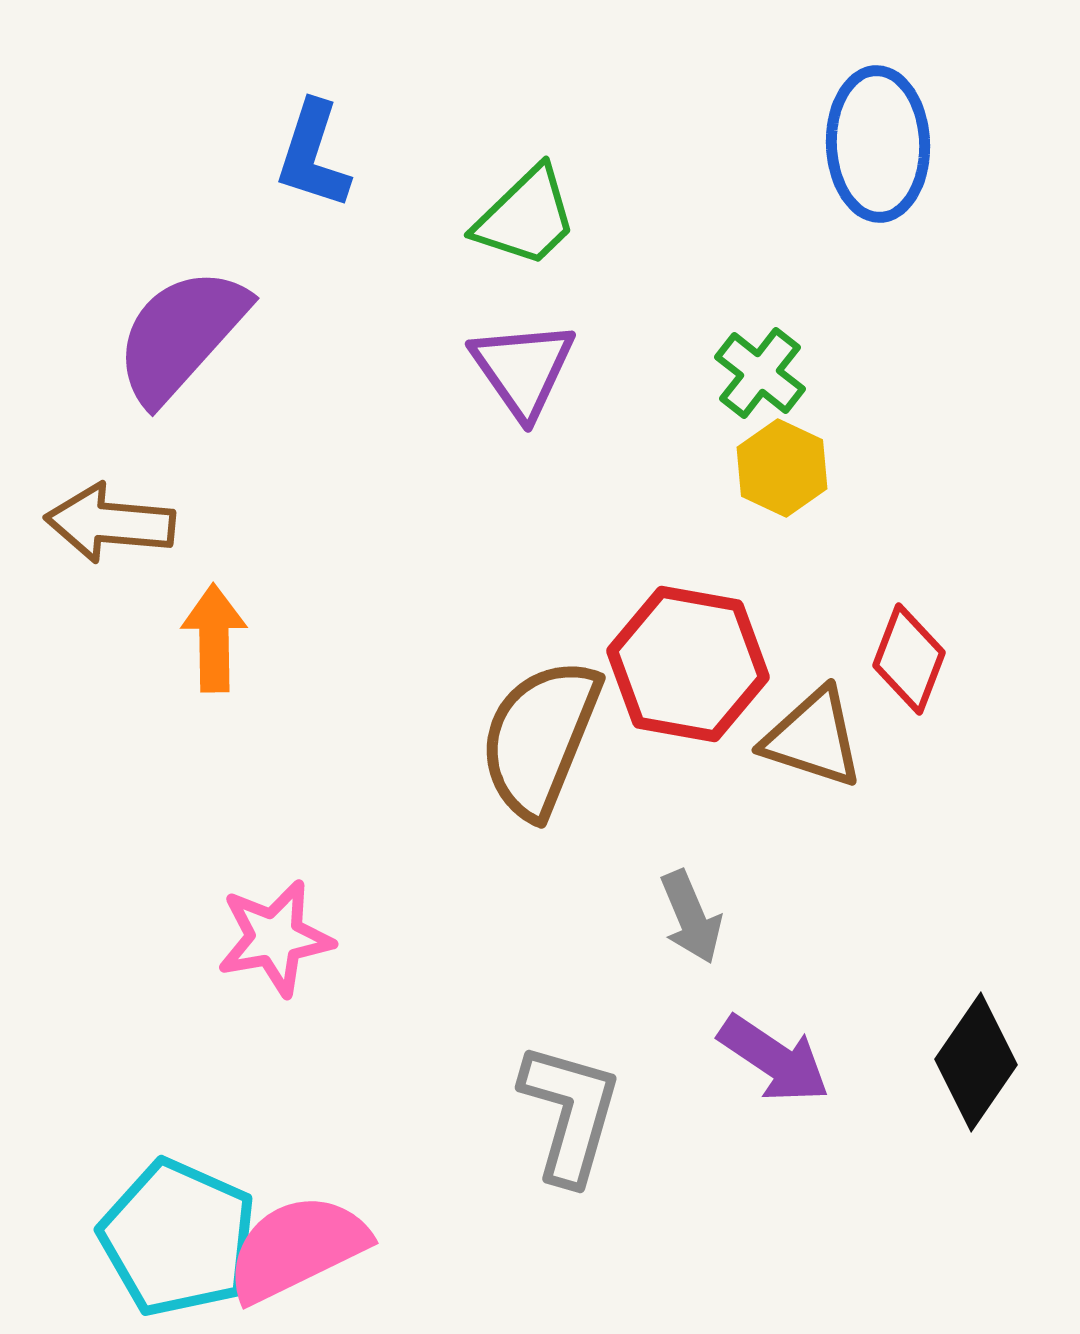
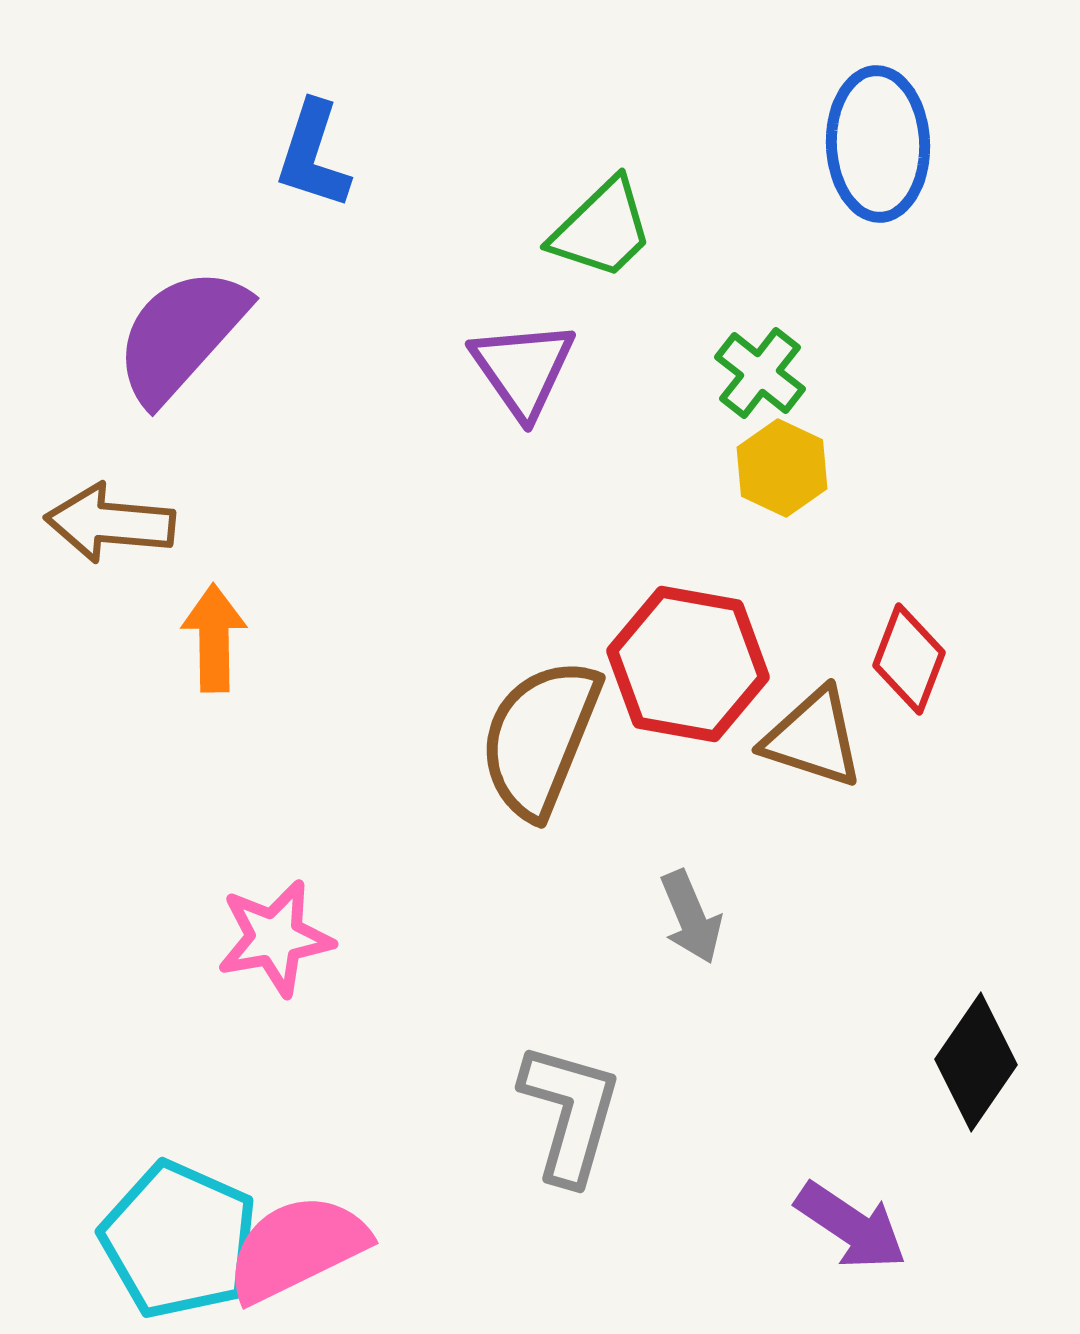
green trapezoid: moved 76 px right, 12 px down
purple arrow: moved 77 px right, 167 px down
cyan pentagon: moved 1 px right, 2 px down
